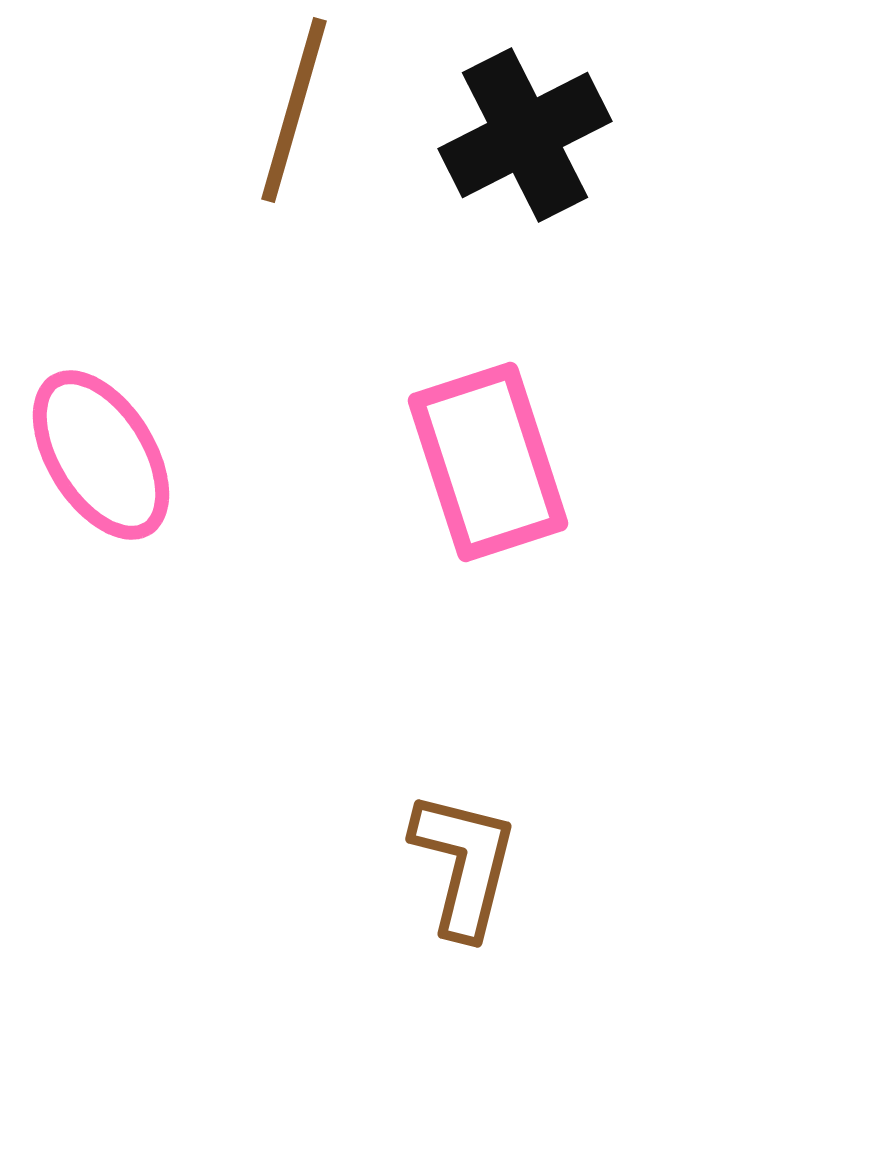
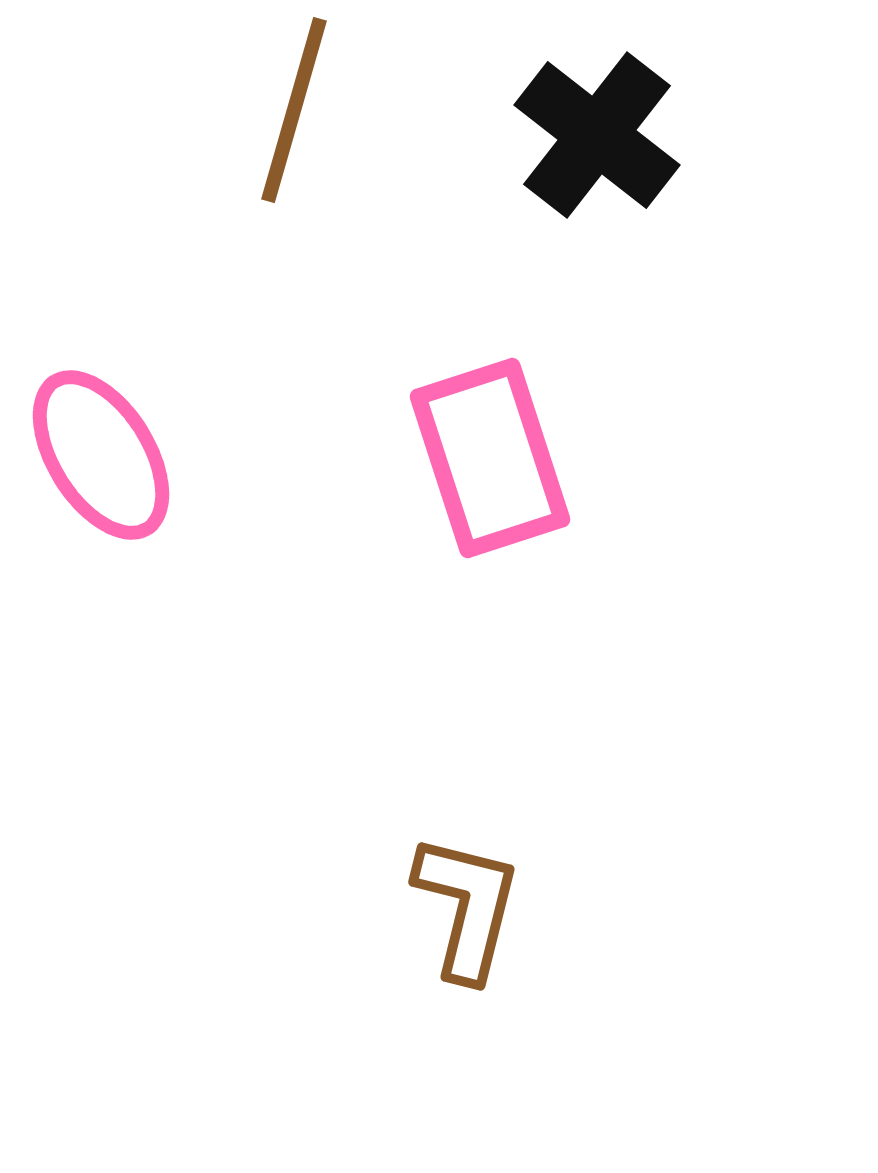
black cross: moved 72 px right; rotated 25 degrees counterclockwise
pink rectangle: moved 2 px right, 4 px up
brown L-shape: moved 3 px right, 43 px down
